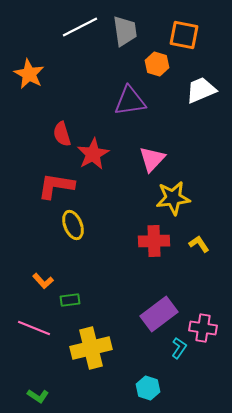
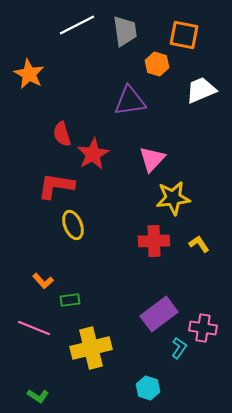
white line: moved 3 px left, 2 px up
